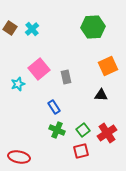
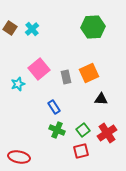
orange square: moved 19 px left, 7 px down
black triangle: moved 4 px down
